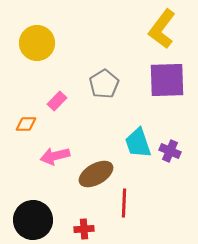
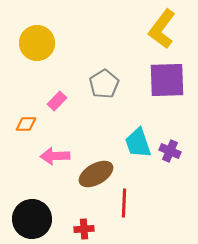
pink arrow: rotated 12 degrees clockwise
black circle: moved 1 px left, 1 px up
